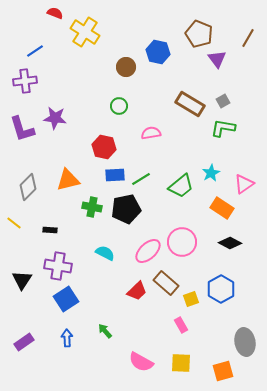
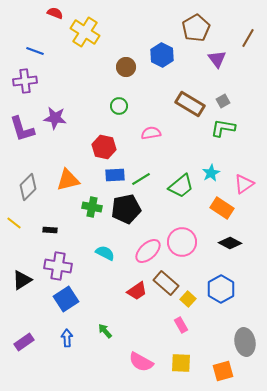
brown pentagon at (199, 34): moved 3 px left, 6 px up; rotated 20 degrees clockwise
blue line at (35, 51): rotated 54 degrees clockwise
blue hexagon at (158, 52): moved 4 px right, 3 px down; rotated 15 degrees clockwise
black triangle at (22, 280): rotated 25 degrees clockwise
red trapezoid at (137, 291): rotated 10 degrees clockwise
yellow square at (191, 299): moved 3 px left; rotated 28 degrees counterclockwise
